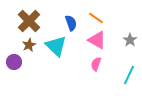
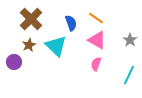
brown cross: moved 2 px right, 2 px up
